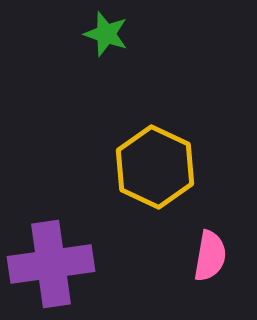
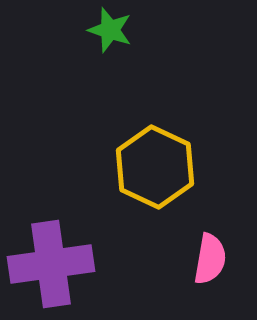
green star: moved 4 px right, 4 px up
pink semicircle: moved 3 px down
